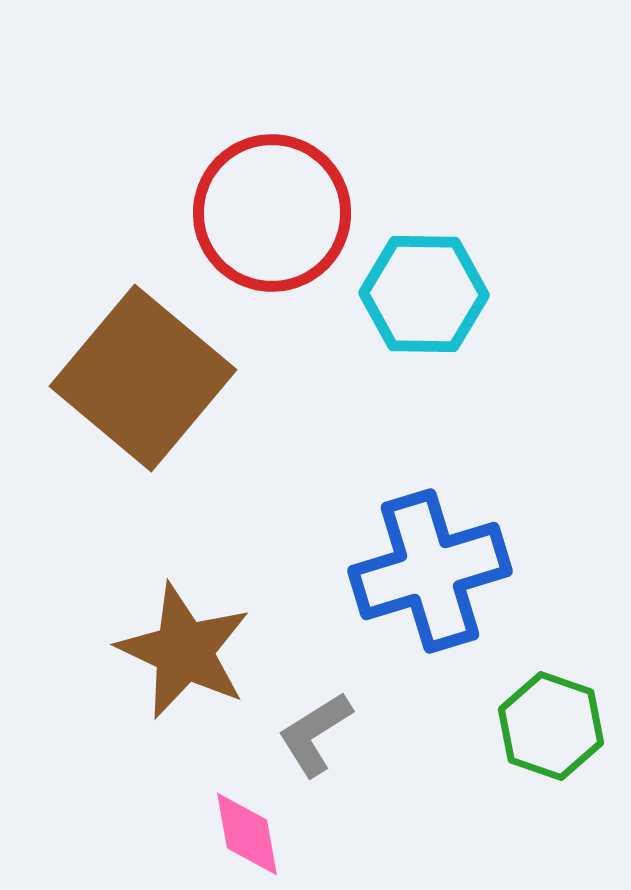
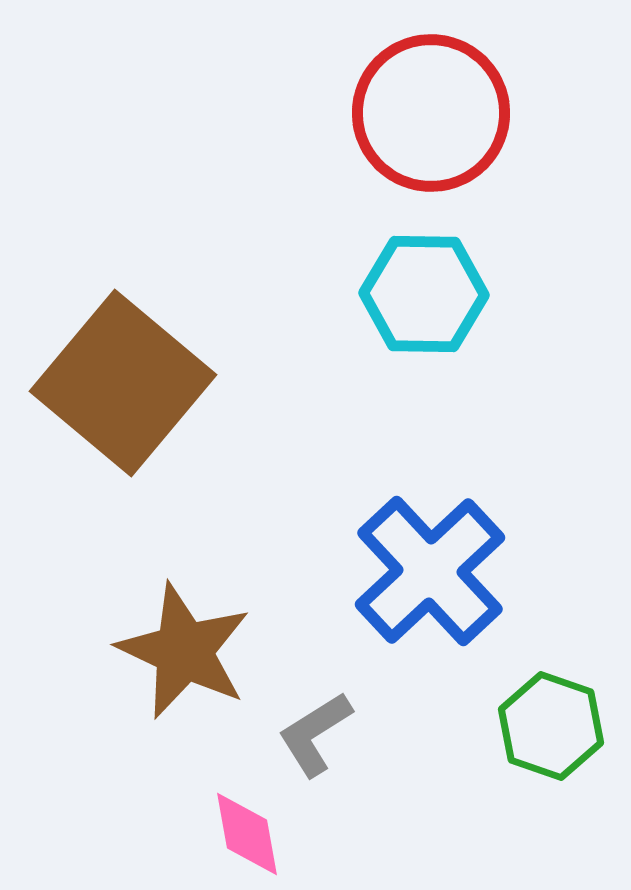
red circle: moved 159 px right, 100 px up
brown square: moved 20 px left, 5 px down
blue cross: rotated 26 degrees counterclockwise
